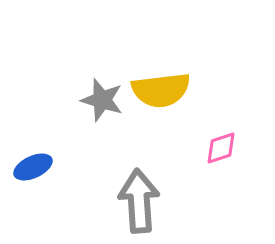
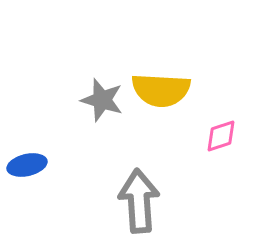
yellow semicircle: rotated 10 degrees clockwise
pink diamond: moved 12 px up
blue ellipse: moved 6 px left, 2 px up; rotated 12 degrees clockwise
